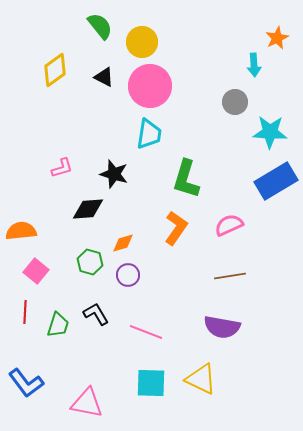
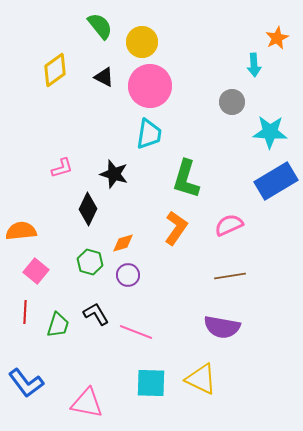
gray circle: moved 3 px left
black diamond: rotated 60 degrees counterclockwise
pink line: moved 10 px left
